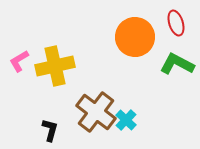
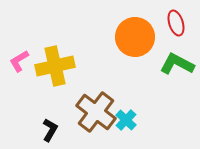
black L-shape: rotated 15 degrees clockwise
